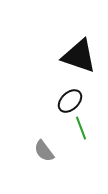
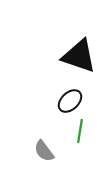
green line: moved 1 px left, 3 px down; rotated 30 degrees clockwise
